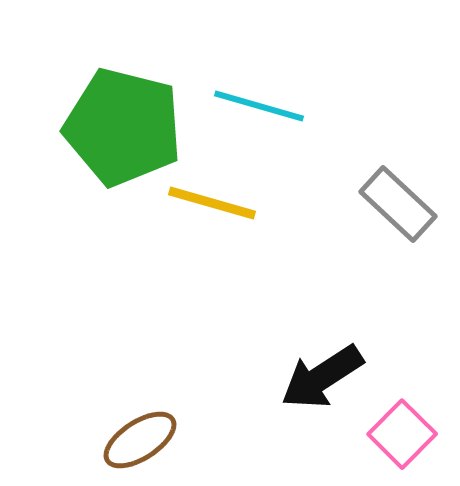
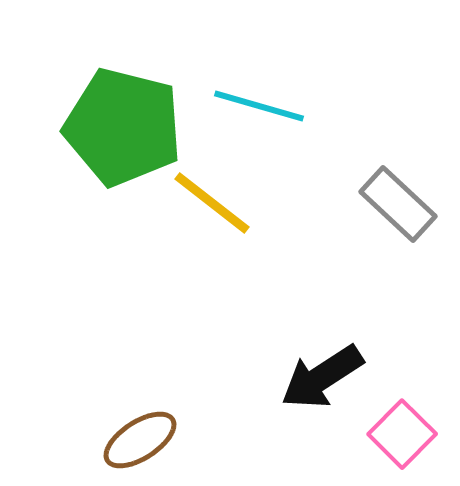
yellow line: rotated 22 degrees clockwise
